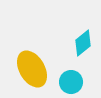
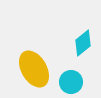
yellow ellipse: moved 2 px right
